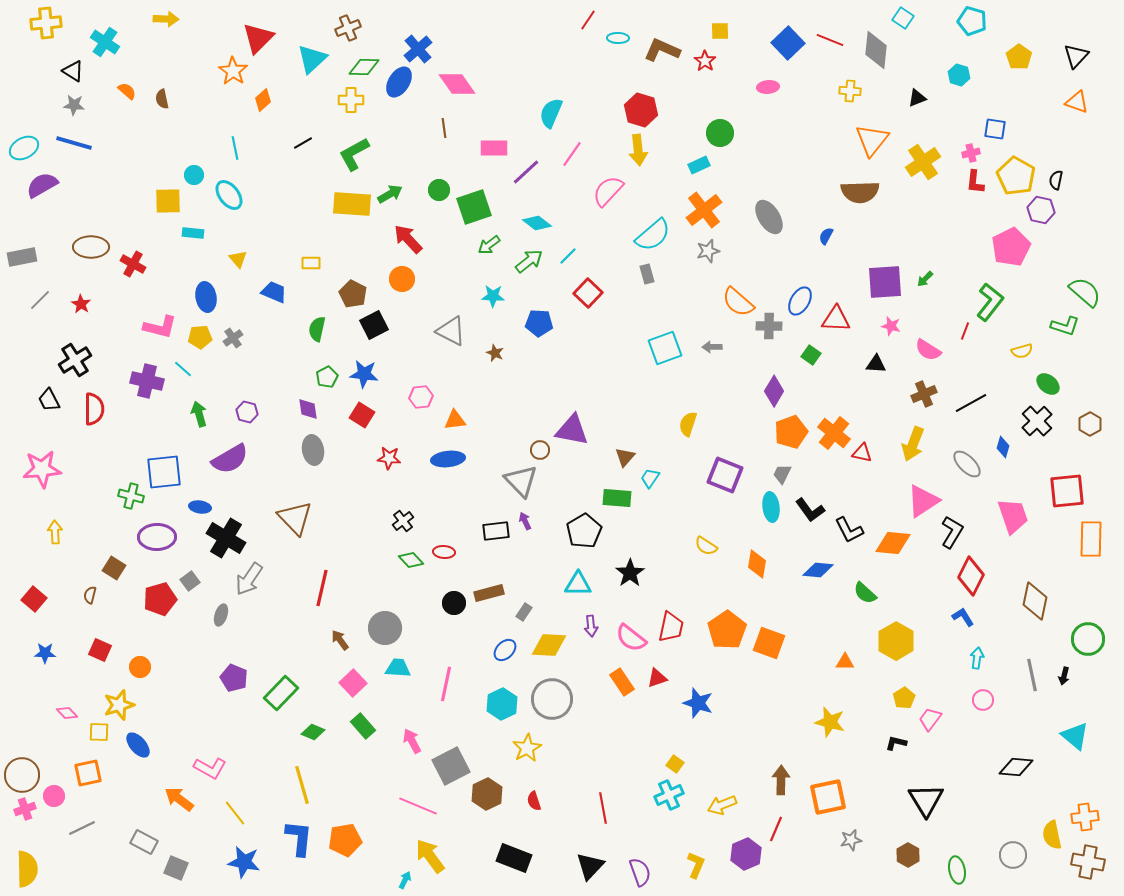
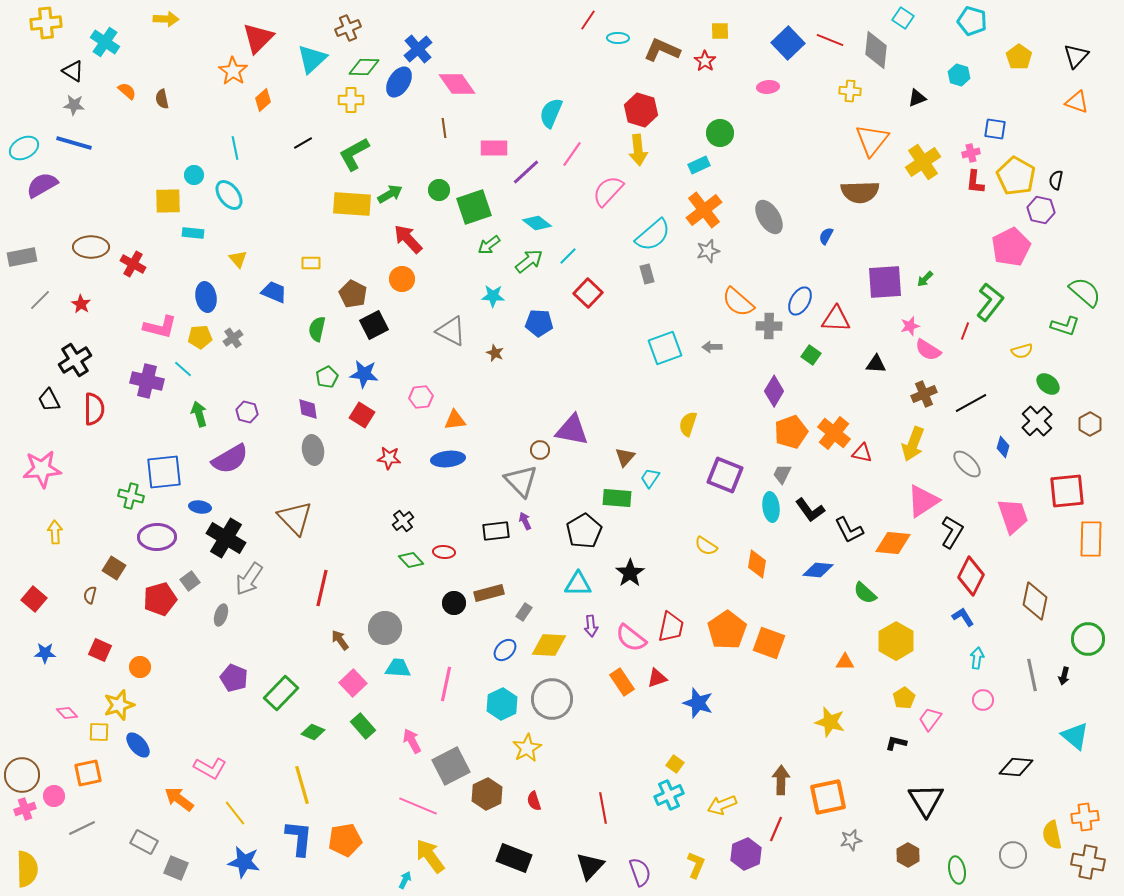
pink star at (891, 326): moved 19 px right; rotated 30 degrees counterclockwise
